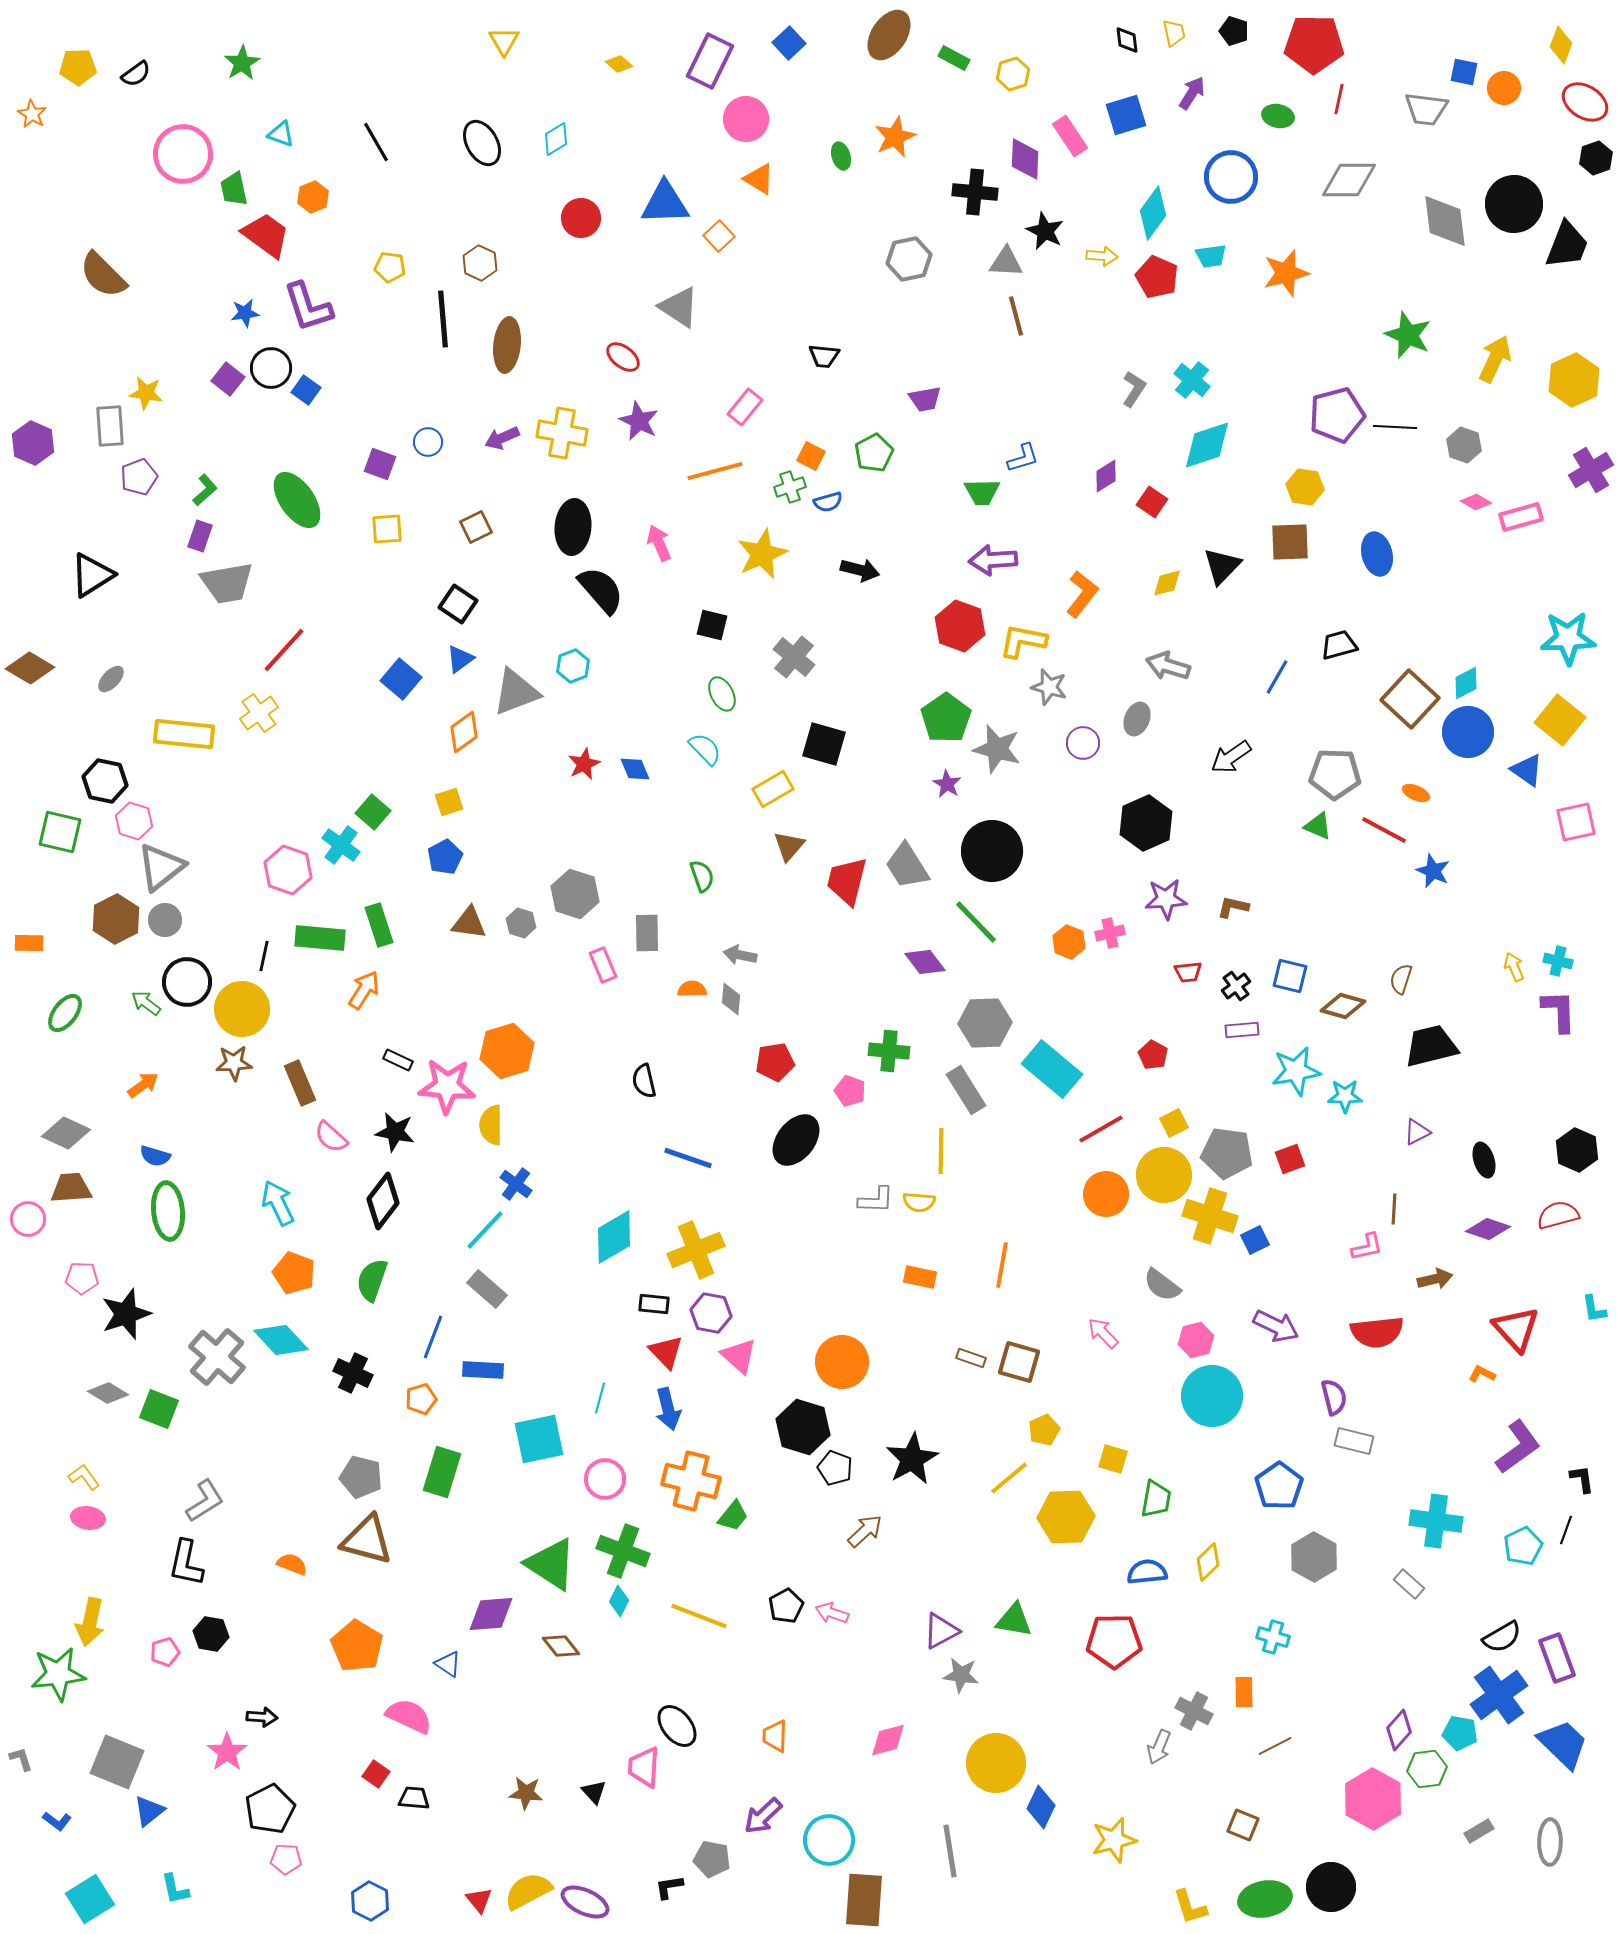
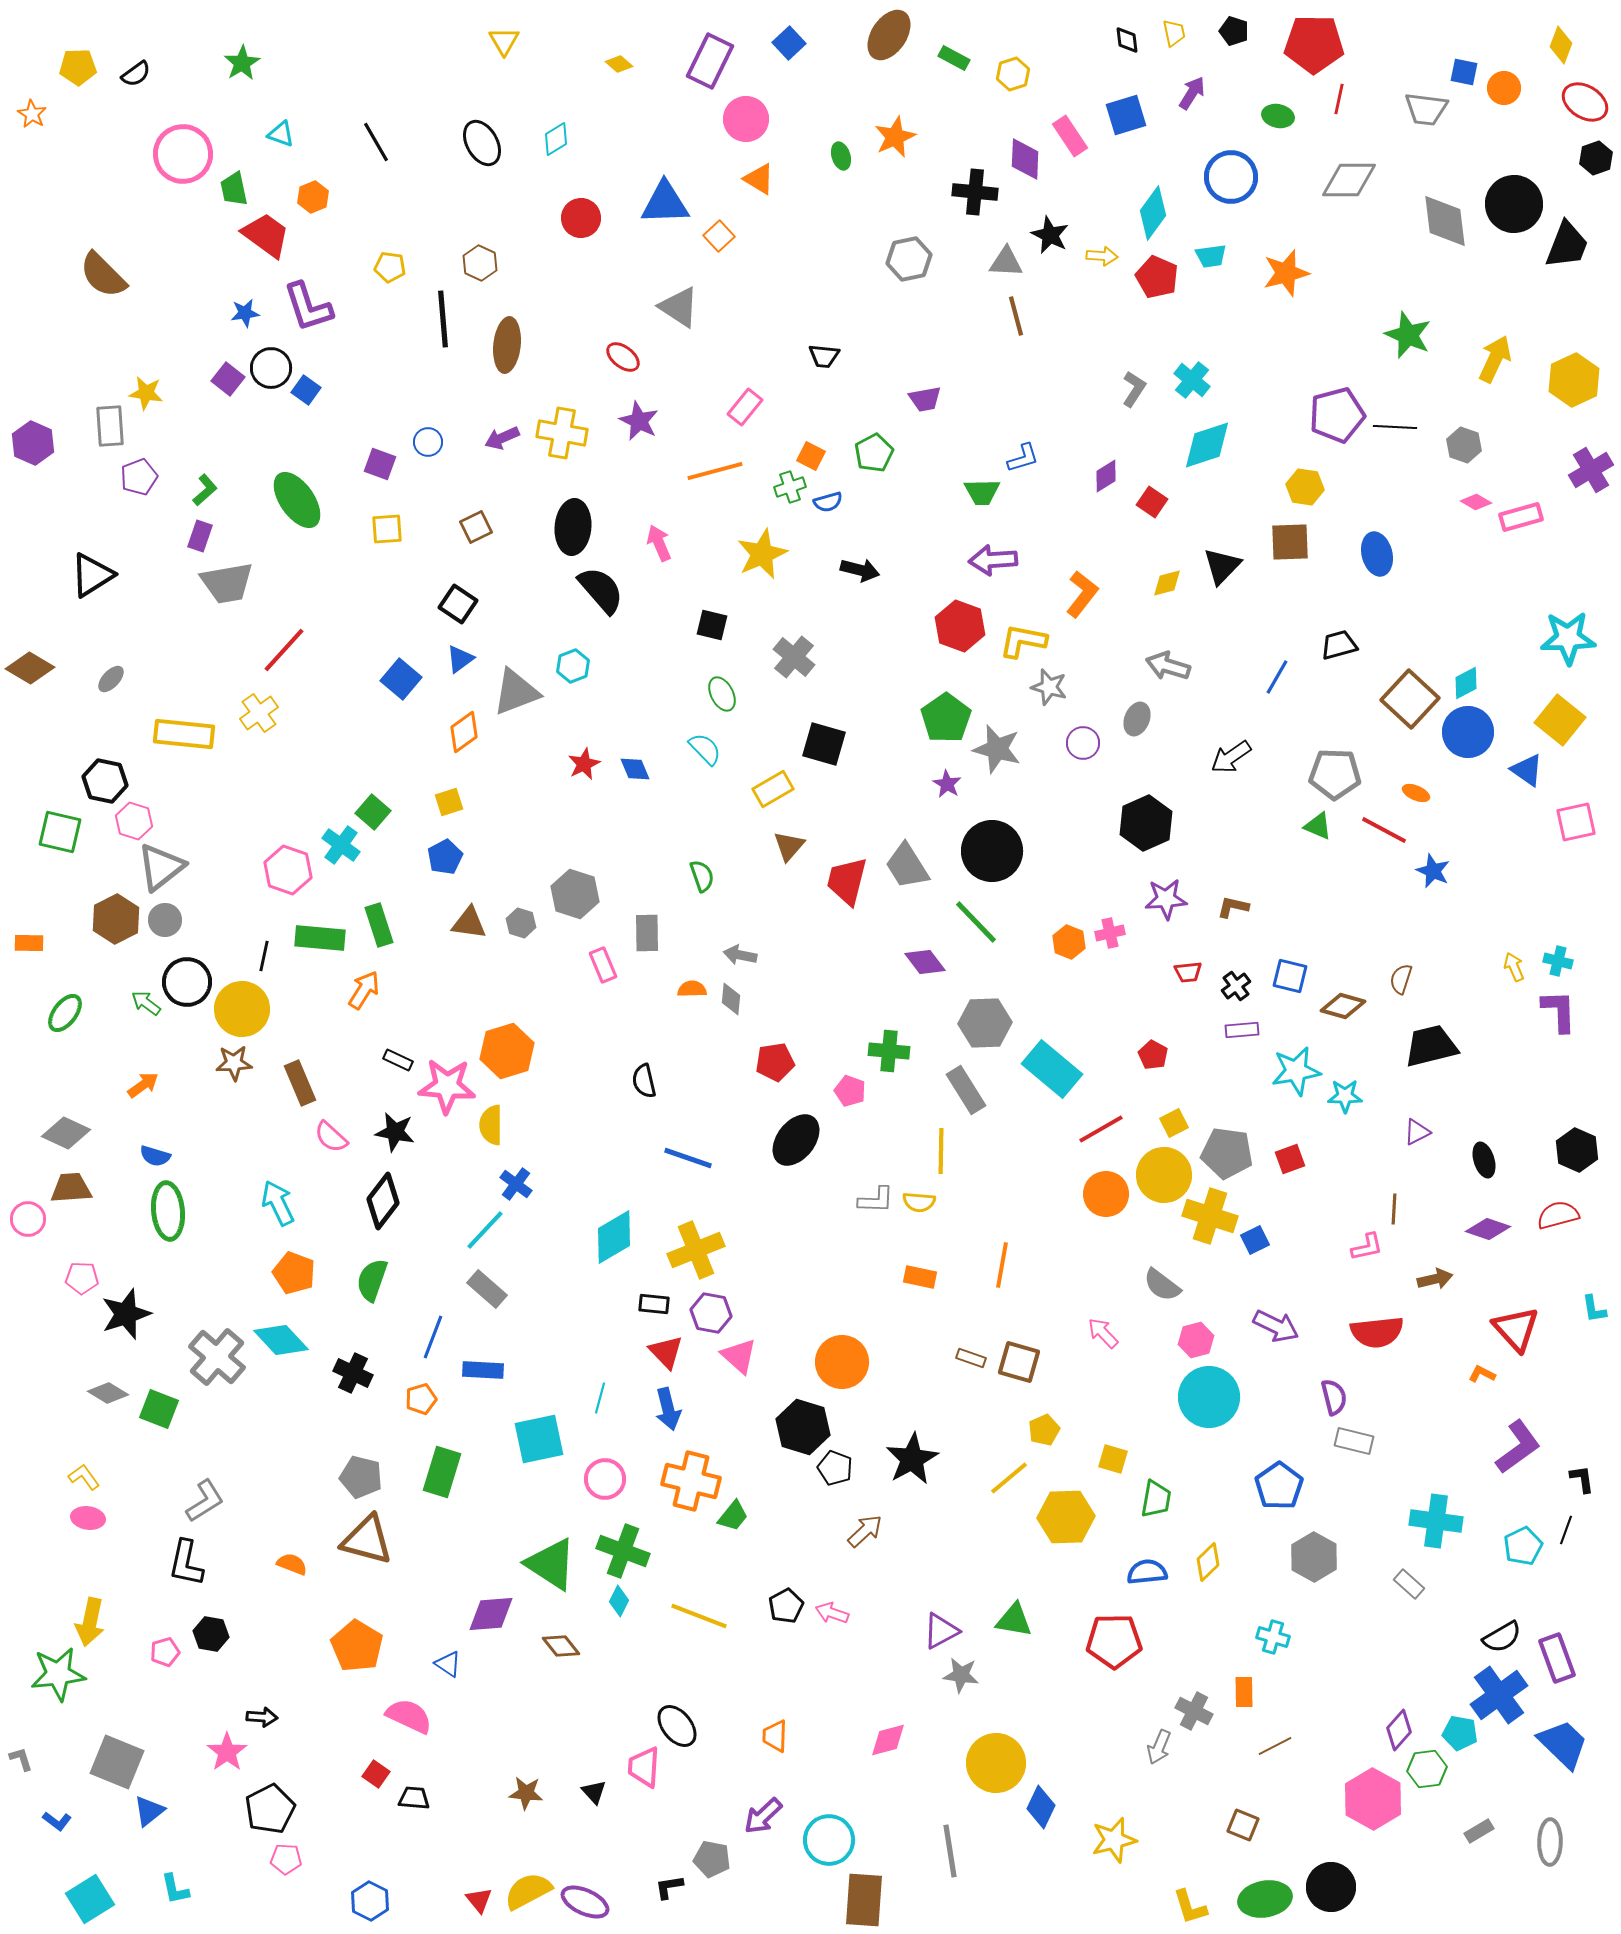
black star at (1045, 231): moved 5 px right, 4 px down
cyan circle at (1212, 1396): moved 3 px left, 1 px down
